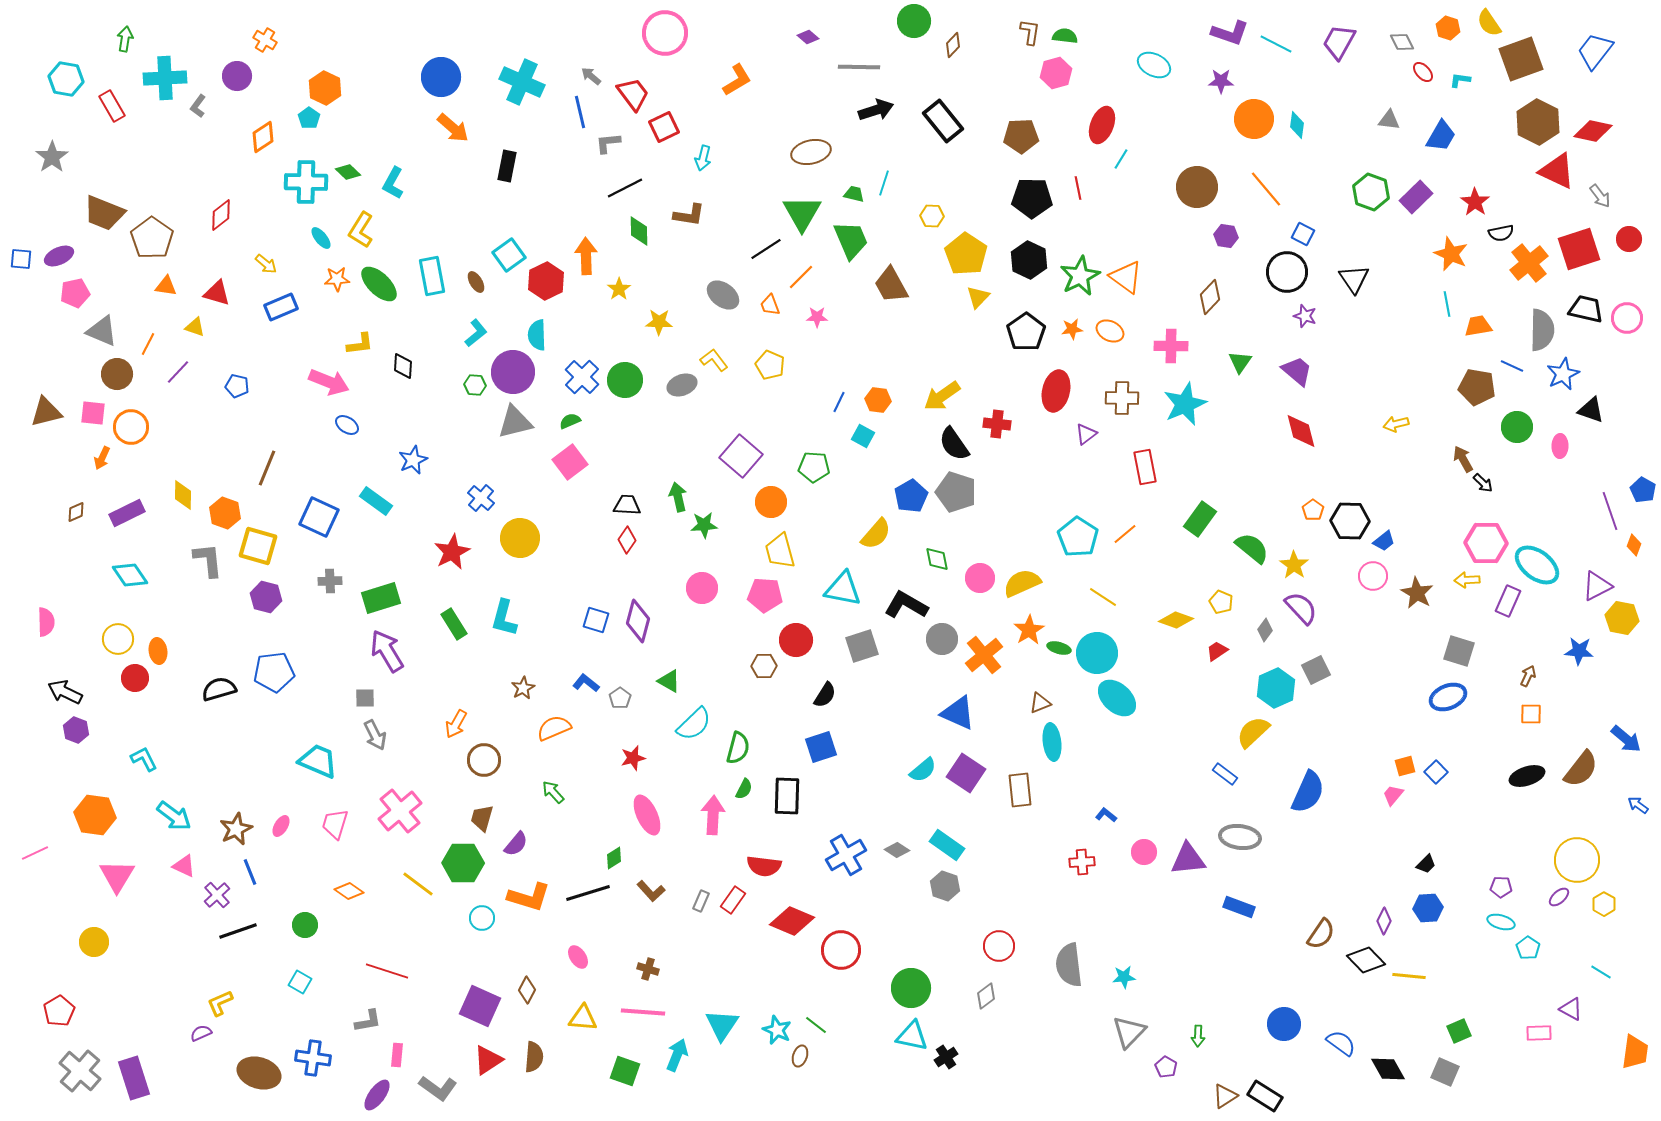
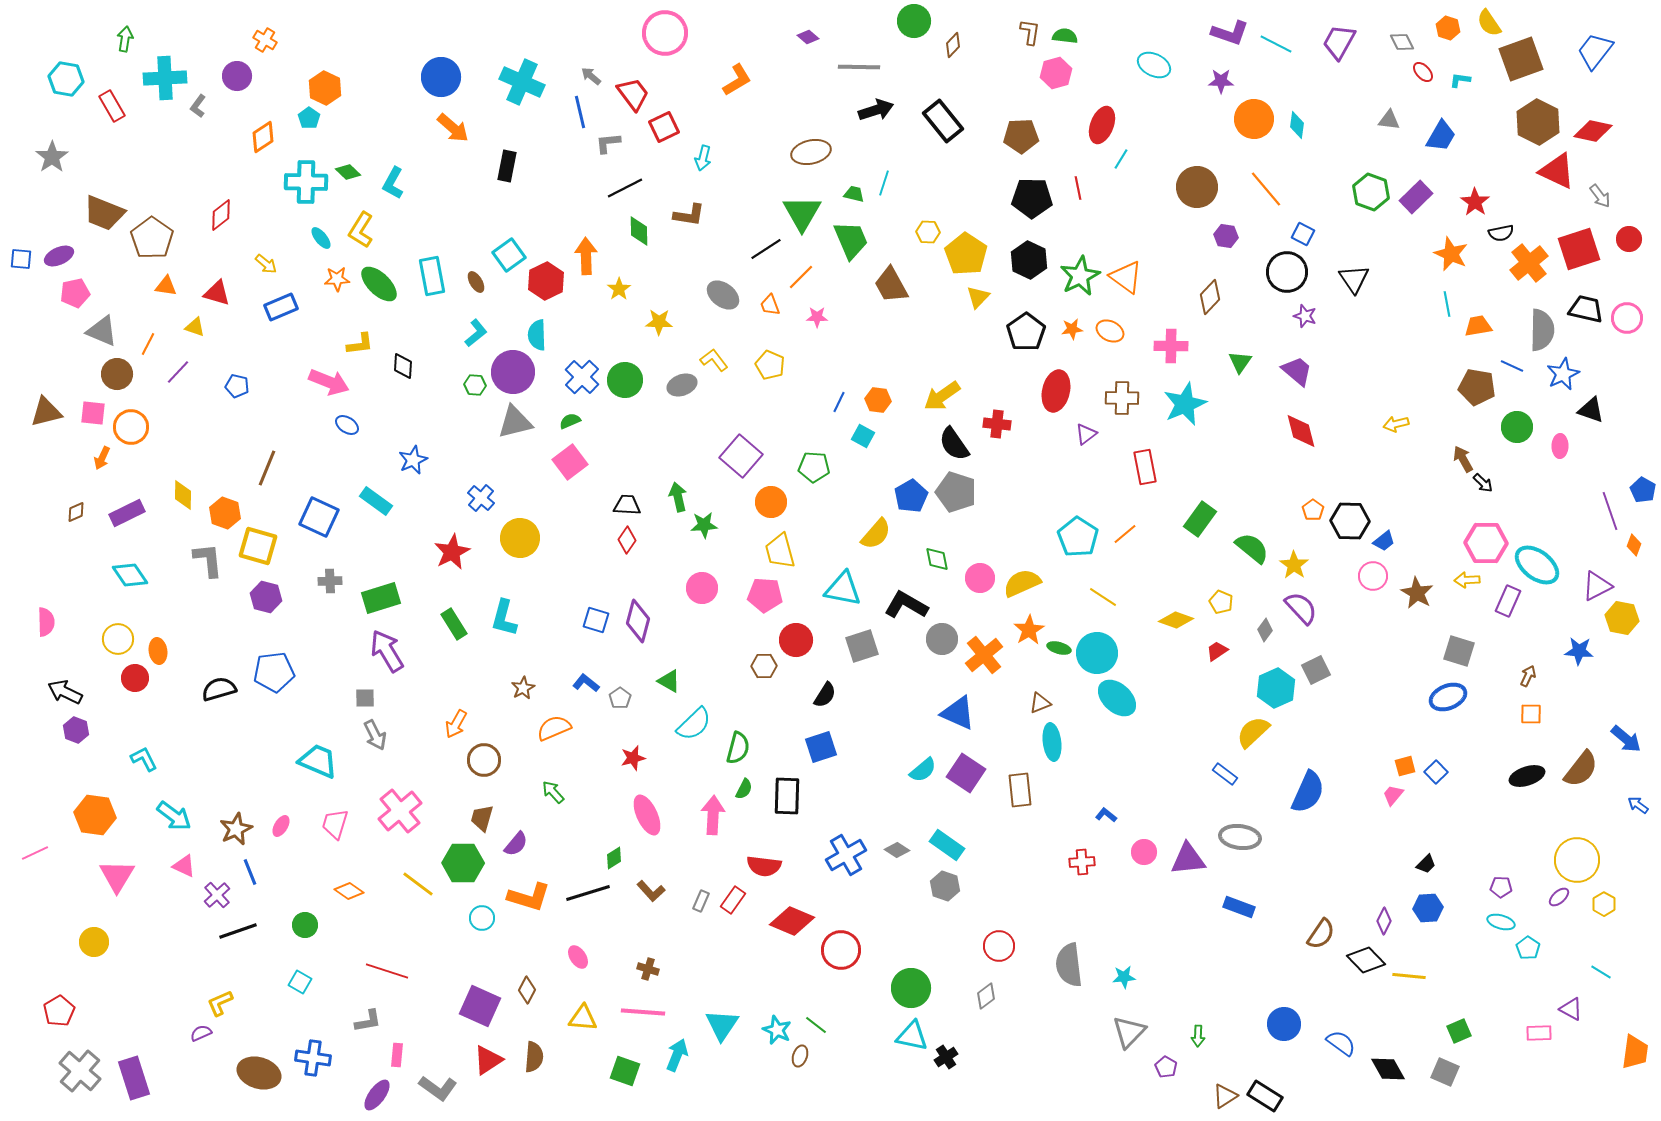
yellow hexagon at (932, 216): moved 4 px left, 16 px down
